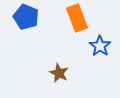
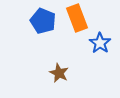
blue pentagon: moved 17 px right, 4 px down
blue star: moved 3 px up
